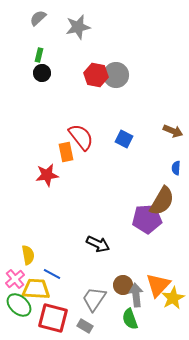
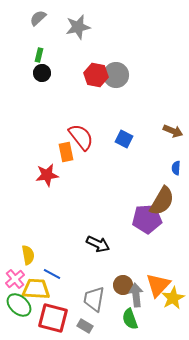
gray trapezoid: rotated 24 degrees counterclockwise
